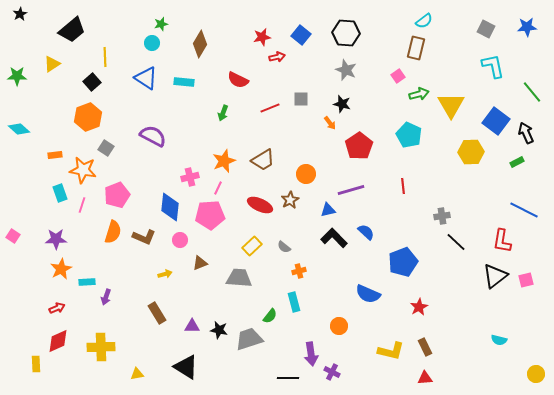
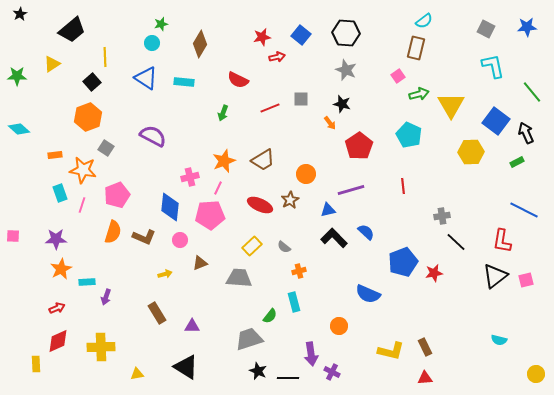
pink square at (13, 236): rotated 32 degrees counterclockwise
red star at (419, 307): moved 15 px right, 34 px up; rotated 18 degrees clockwise
black star at (219, 330): moved 39 px right, 41 px down; rotated 12 degrees clockwise
